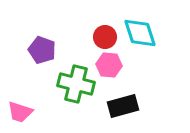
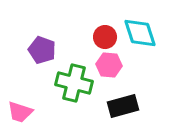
green cross: moved 2 px left, 1 px up
